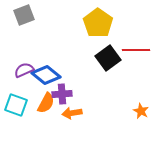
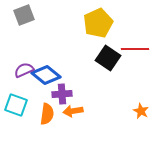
yellow pentagon: rotated 12 degrees clockwise
red line: moved 1 px left, 1 px up
black square: rotated 20 degrees counterclockwise
orange semicircle: moved 1 px right, 11 px down; rotated 20 degrees counterclockwise
orange arrow: moved 1 px right, 2 px up
